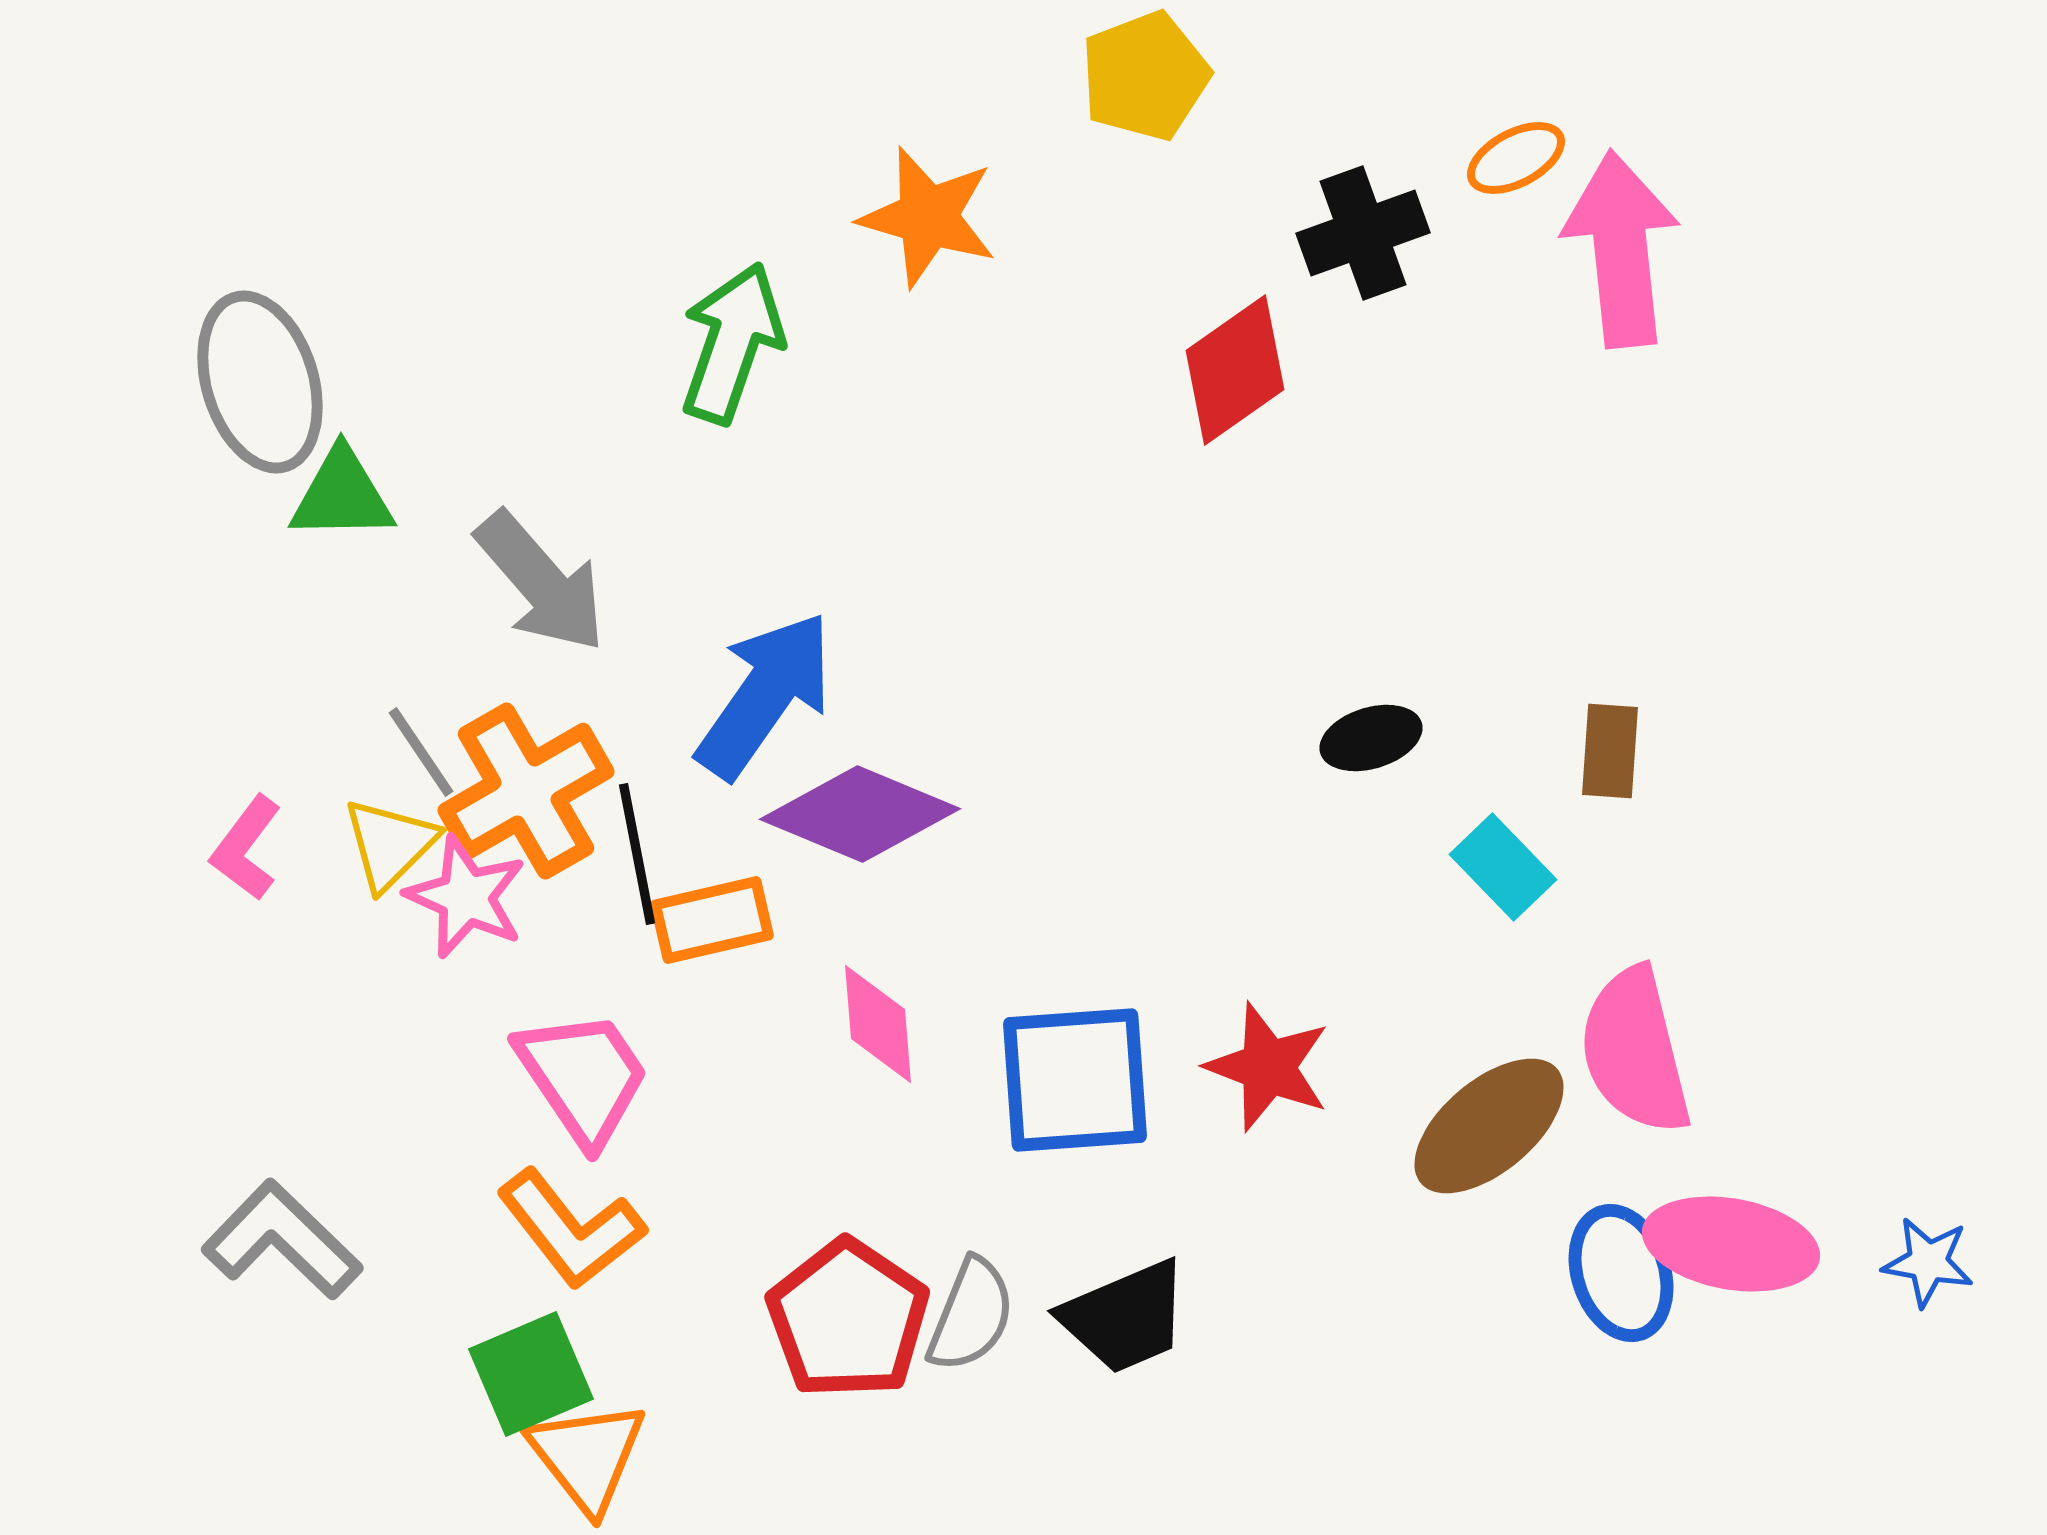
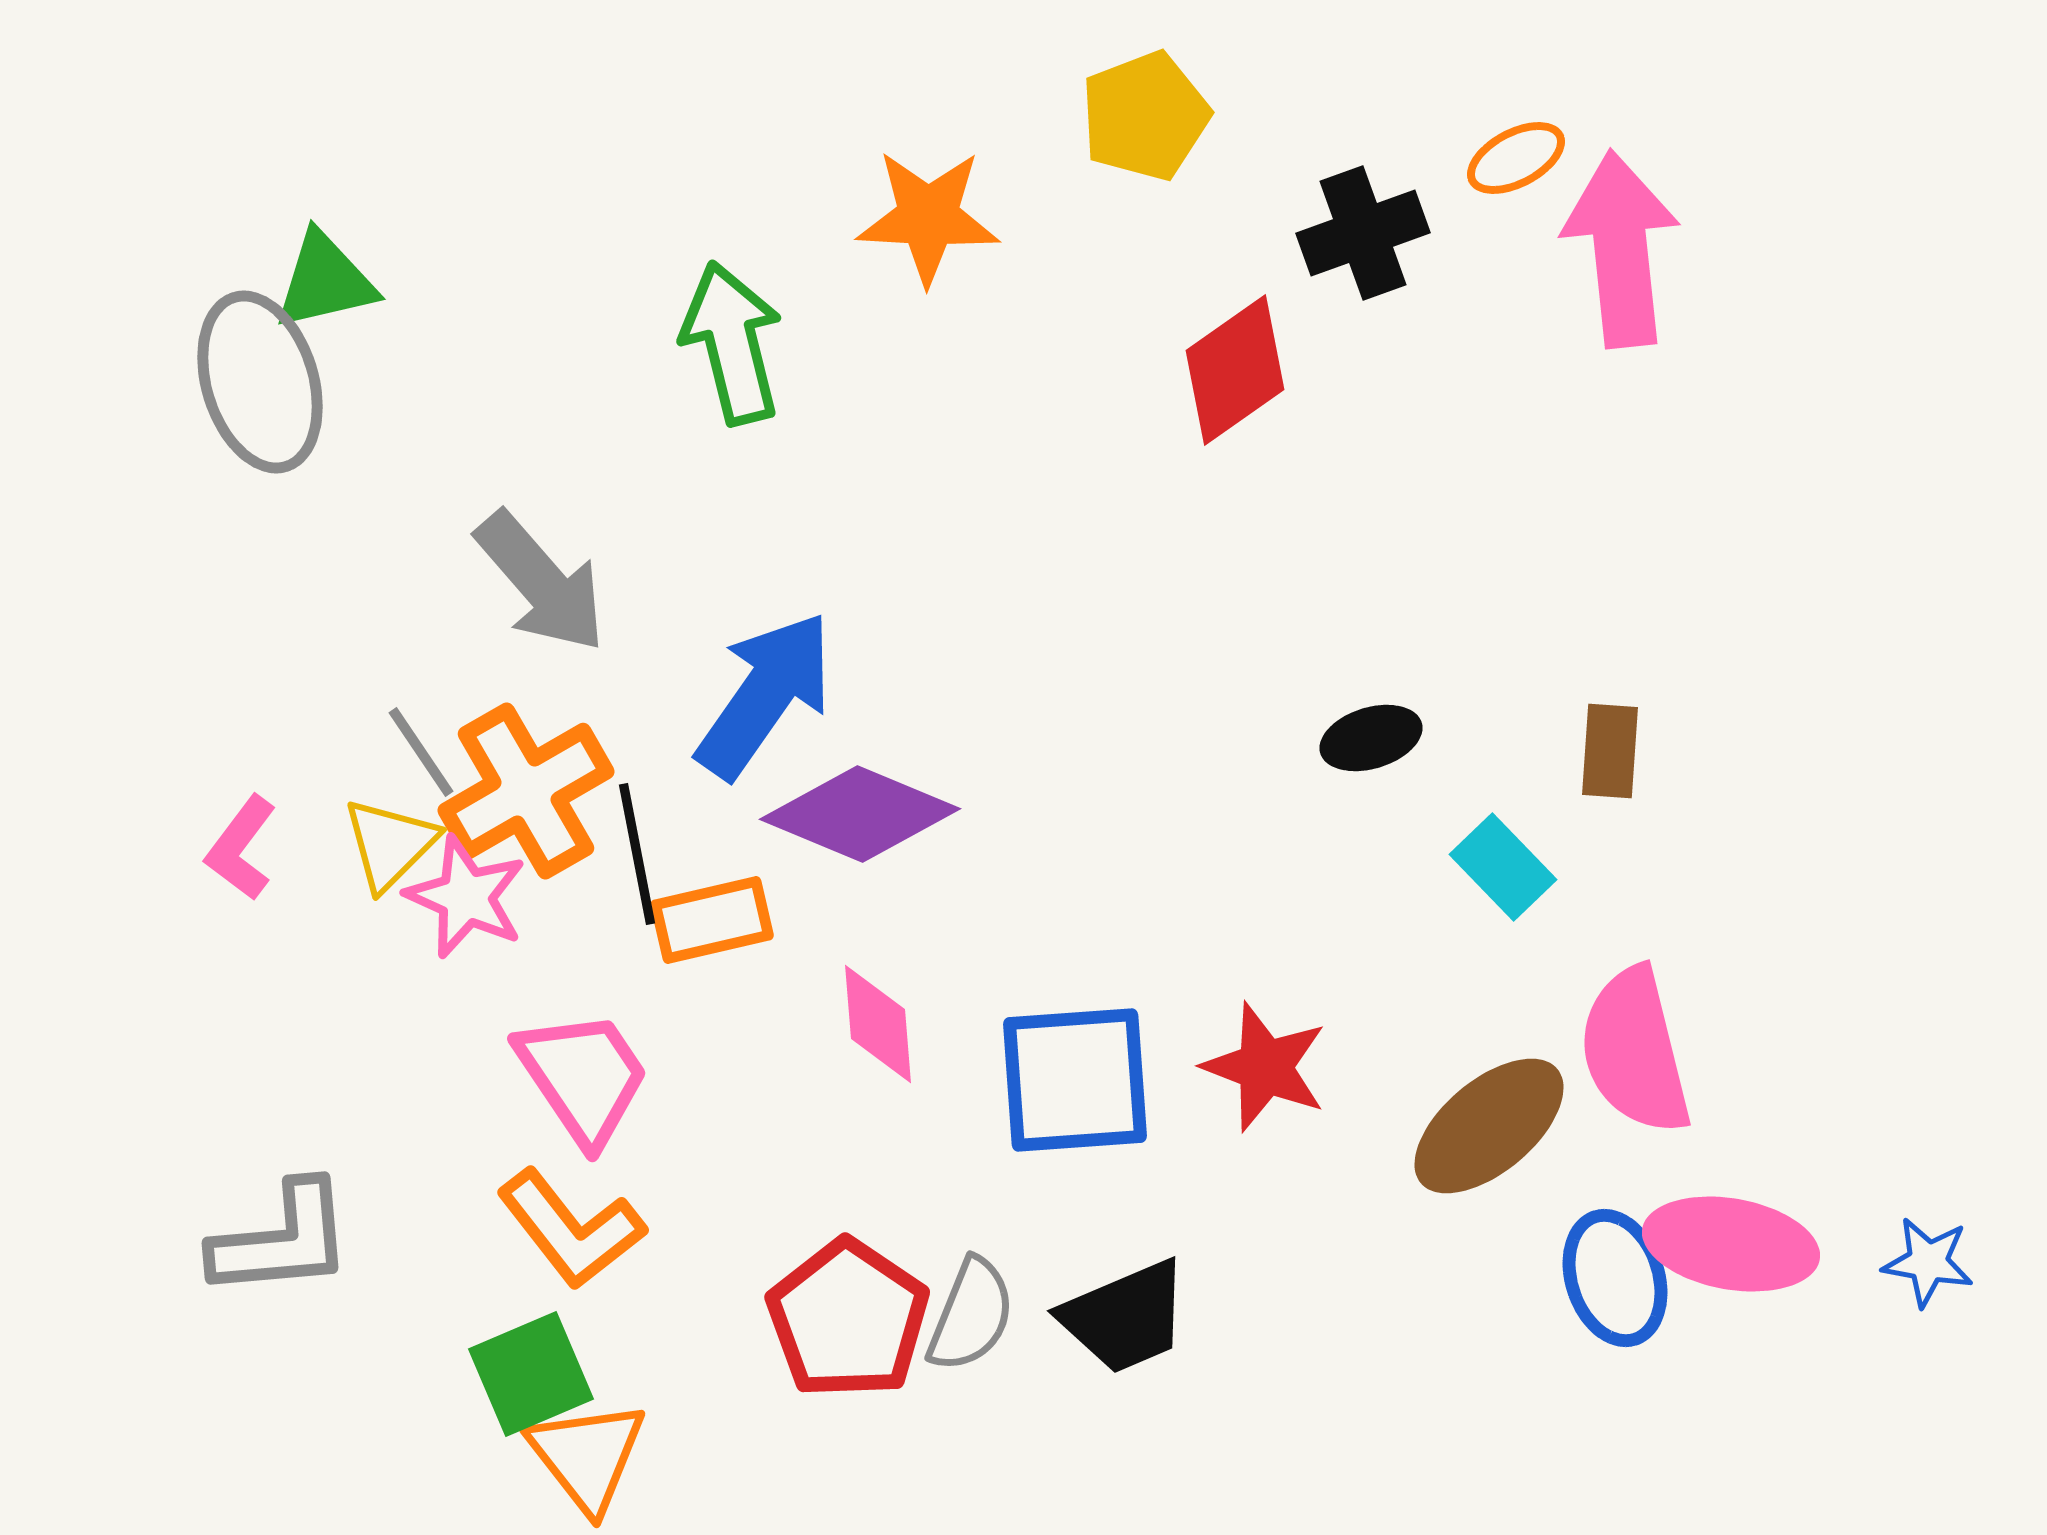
yellow pentagon: moved 40 px down
orange star: rotated 13 degrees counterclockwise
green arrow: rotated 33 degrees counterclockwise
green triangle: moved 17 px left, 214 px up; rotated 12 degrees counterclockwise
pink L-shape: moved 5 px left
red star: moved 3 px left
gray L-shape: rotated 131 degrees clockwise
blue ellipse: moved 6 px left, 5 px down
